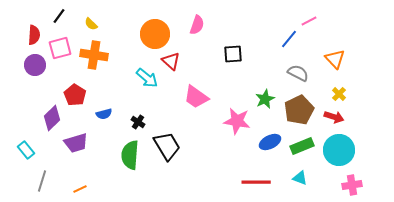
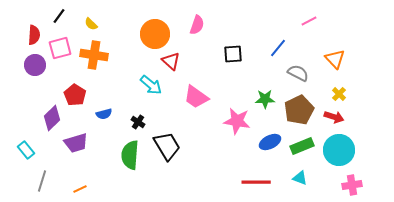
blue line: moved 11 px left, 9 px down
cyan arrow: moved 4 px right, 7 px down
green star: rotated 24 degrees clockwise
